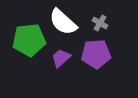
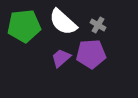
gray cross: moved 2 px left, 2 px down
green pentagon: moved 5 px left, 14 px up
purple pentagon: moved 5 px left
